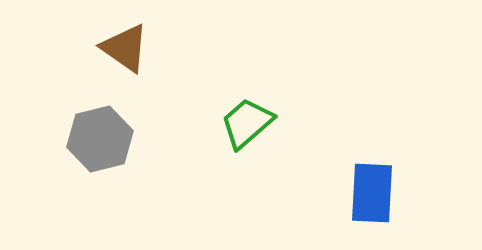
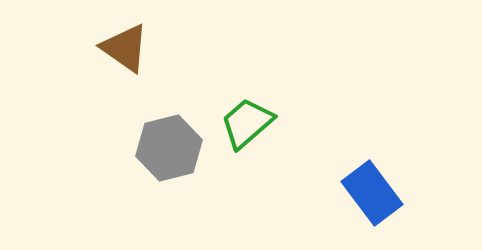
gray hexagon: moved 69 px right, 9 px down
blue rectangle: rotated 40 degrees counterclockwise
